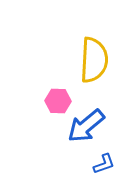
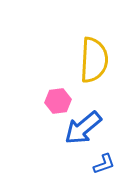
pink hexagon: rotated 10 degrees counterclockwise
blue arrow: moved 3 px left, 2 px down
